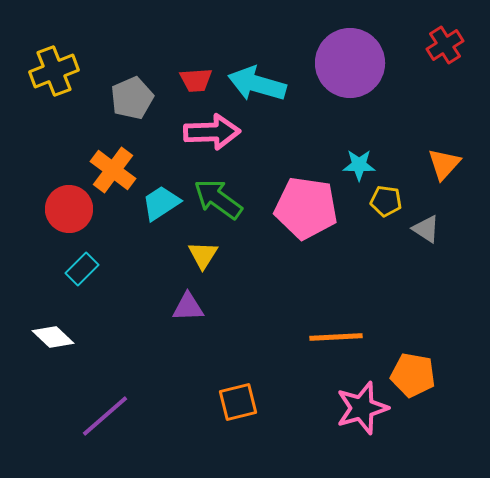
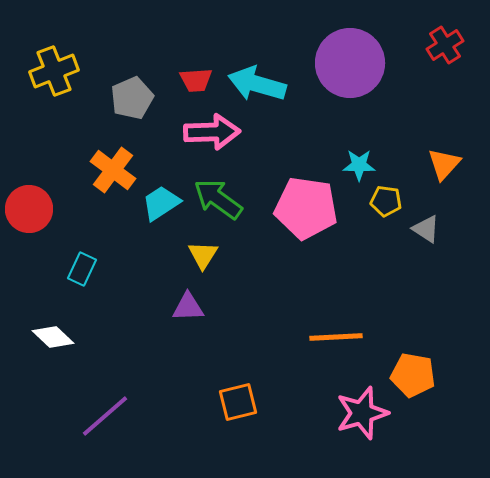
red circle: moved 40 px left
cyan rectangle: rotated 20 degrees counterclockwise
pink star: moved 5 px down
